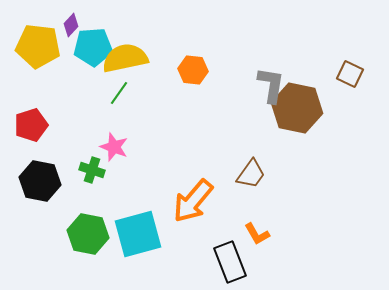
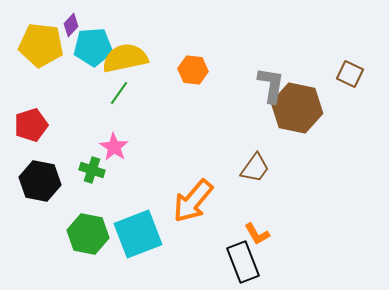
yellow pentagon: moved 3 px right, 1 px up
pink star: rotated 12 degrees clockwise
brown trapezoid: moved 4 px right, 6 px up
cyan square: rotated 6 degrees counterclockwise
black rectangle: moved 13 px right
